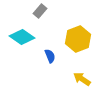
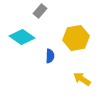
yellow hexagon: moved 2 px left, 1 px up; rotated 10 degrees clockwise
blue semicircle: rotated 24 degrees clockwise
